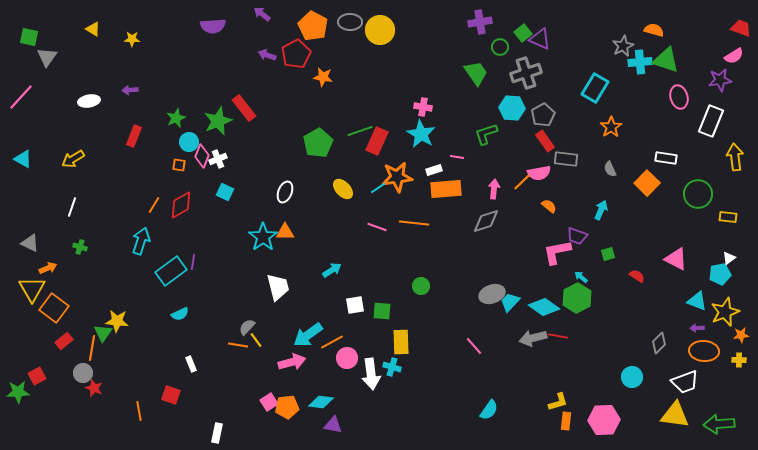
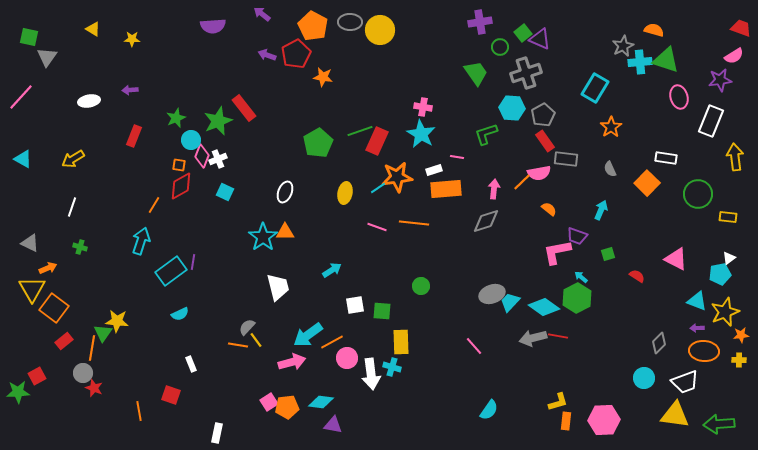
cyan circle at (189, 142): moved 2 px right, 2 px up
yellow ellipse at (343, 189): moved 2 px right, 4 px down; rotated 55 degrees clockwise
red diamond at (181, 205): moved 19 px up
orange semicircle at (549, 206): moved 3 px down
cyan circle at (632, 377): moved 12 px right, 1 px down
